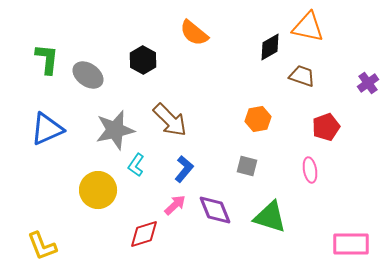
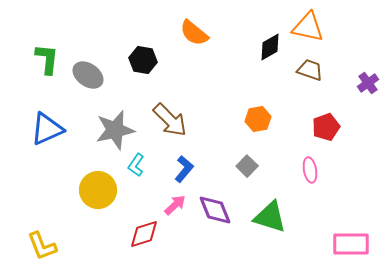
black hexagon: rotated 20 degrees counterclockwise
brown trapezoid: moved 8 px right, 6 px up
gray square: rotated 30 degrees clockwise
